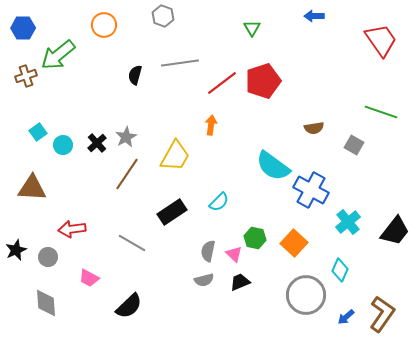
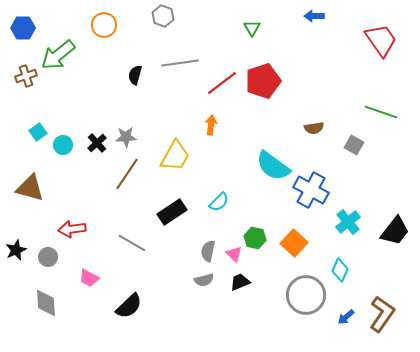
gray star at (126, 137): rotated 25 degrees clockwise
brown triangle at (32, 188): moved 2 px left; rotated 12 degrees clockwise
